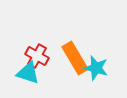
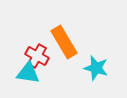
orange rectangle: moved 11 px left, 16 px up
cyan triangle: rotated 10 degrees counterclockwise
